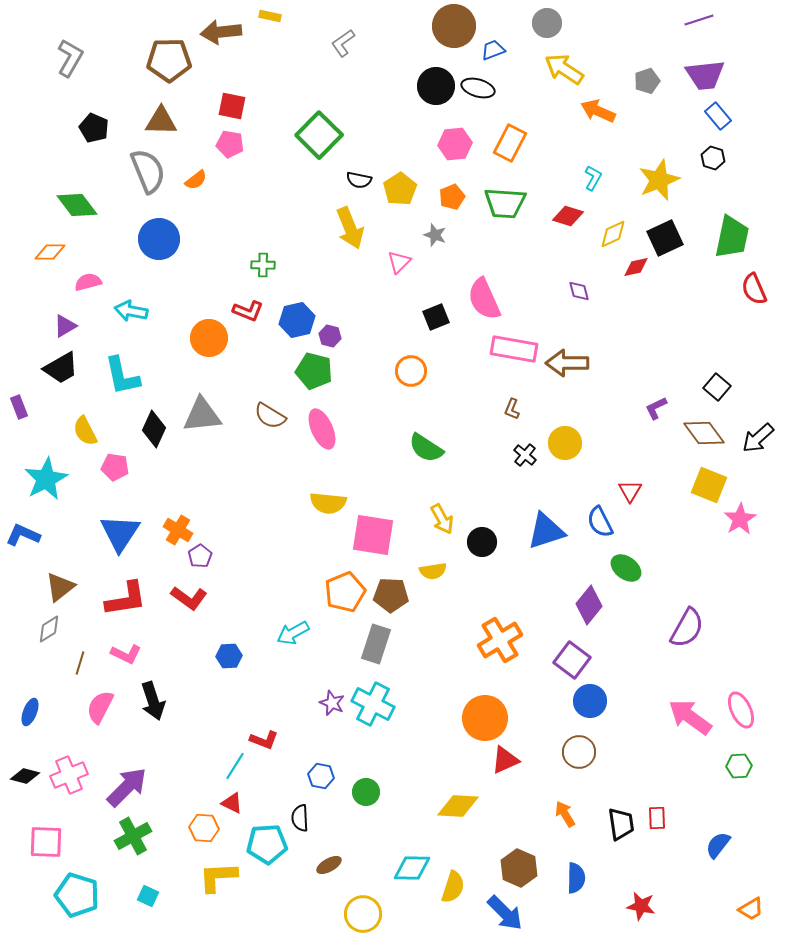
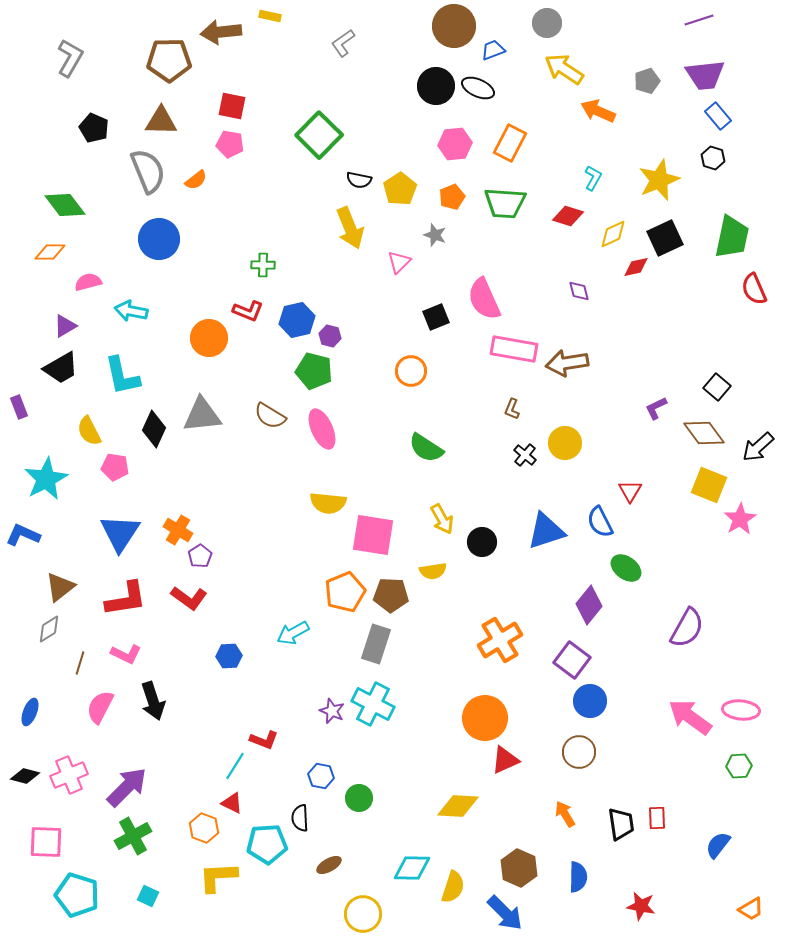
black ellipse at (478, 88): rotated 8 degrees clockwise
green diamond at (77, 205): moved 12 px left
brown arrow at (567, 363): rotated 9 degrees counterclockwise
yellow semicircle at (85, 431): moved 4 px right
black arrow at (758, 438): moved 9 px down
purple star at (332, 703): moved 8 px down
pink ellipse at (741, 710): rotated 60 degrees counterclockwise
green circle at (366, 792): moved 7 px left, 6 px down
orange hexagon at (204, 828): rotated 16 degrees clockwise
blue semicircle at (576, 878): moved 2 px right, 1 px up
